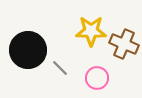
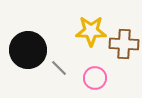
brown cross: rotated 20 degrees counterclockwise
gray line: moved 1 px left
pink circle: moved 2 px left
